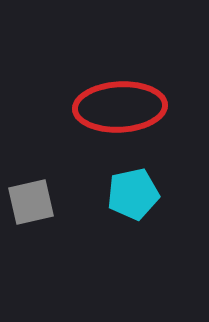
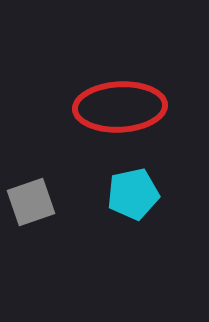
gray square: rotated 6 degrees counterclockwise
